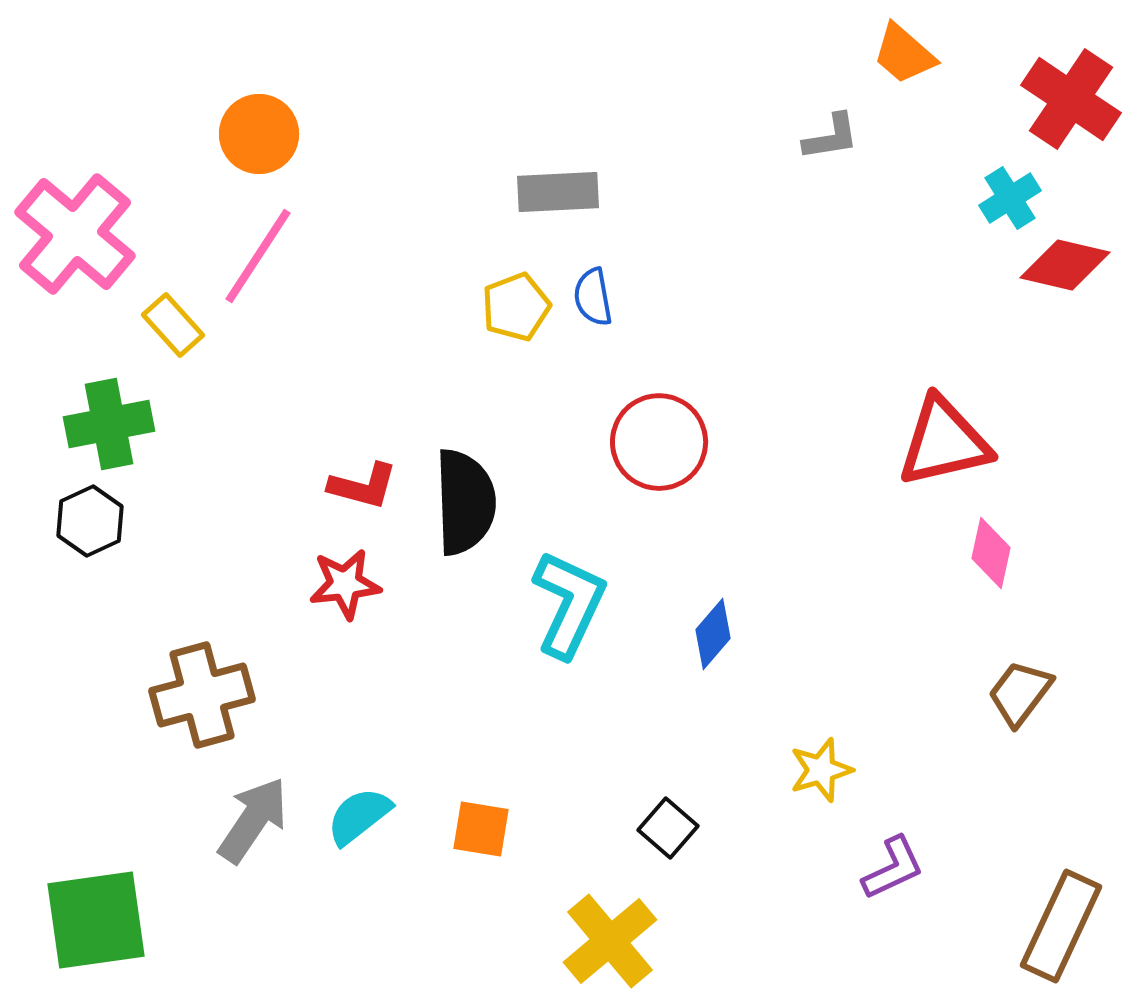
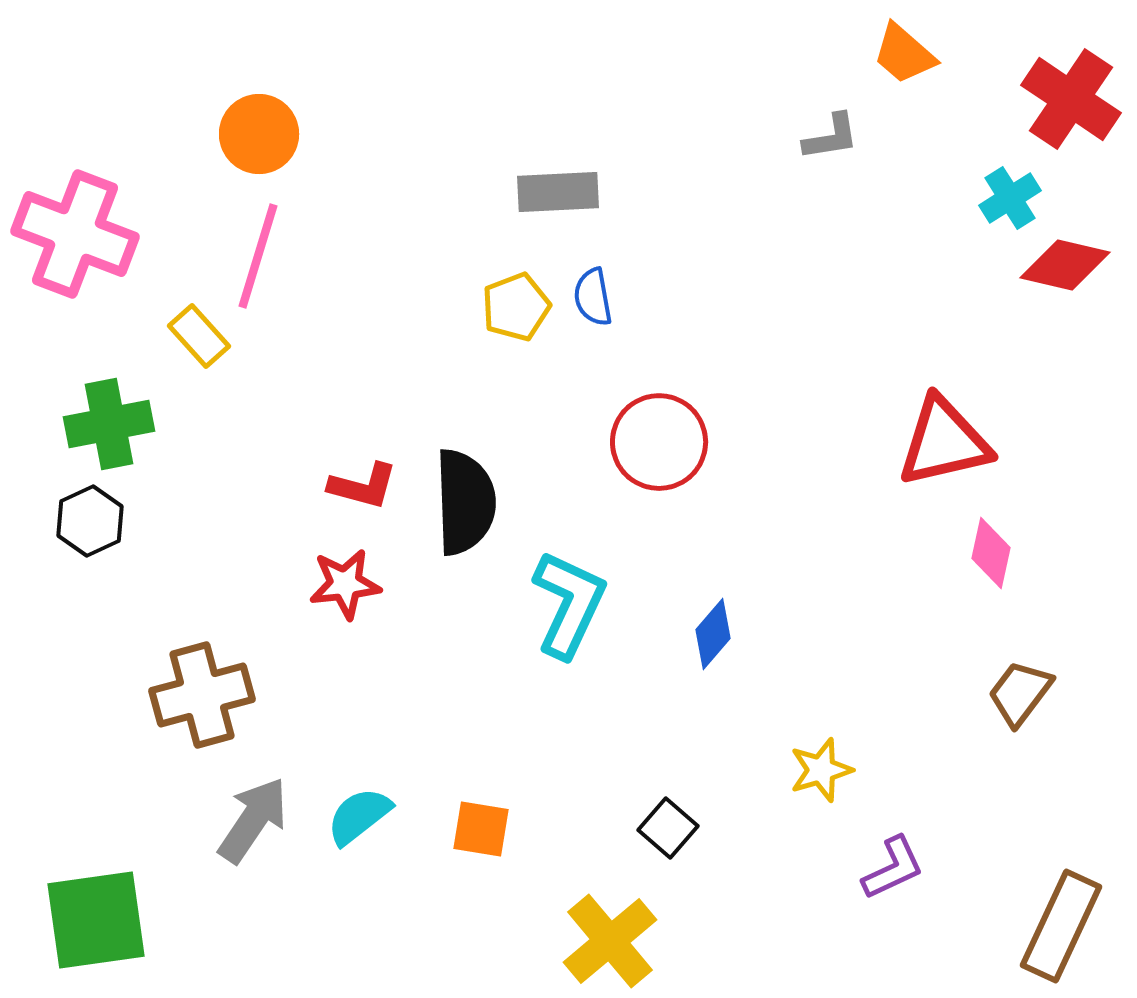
pink cross: rotated 19 degrees counterclockwise
pink line: rotated 16 degrees counterclockwise
yellow rectangle: moved 26 px right, 11 px down
